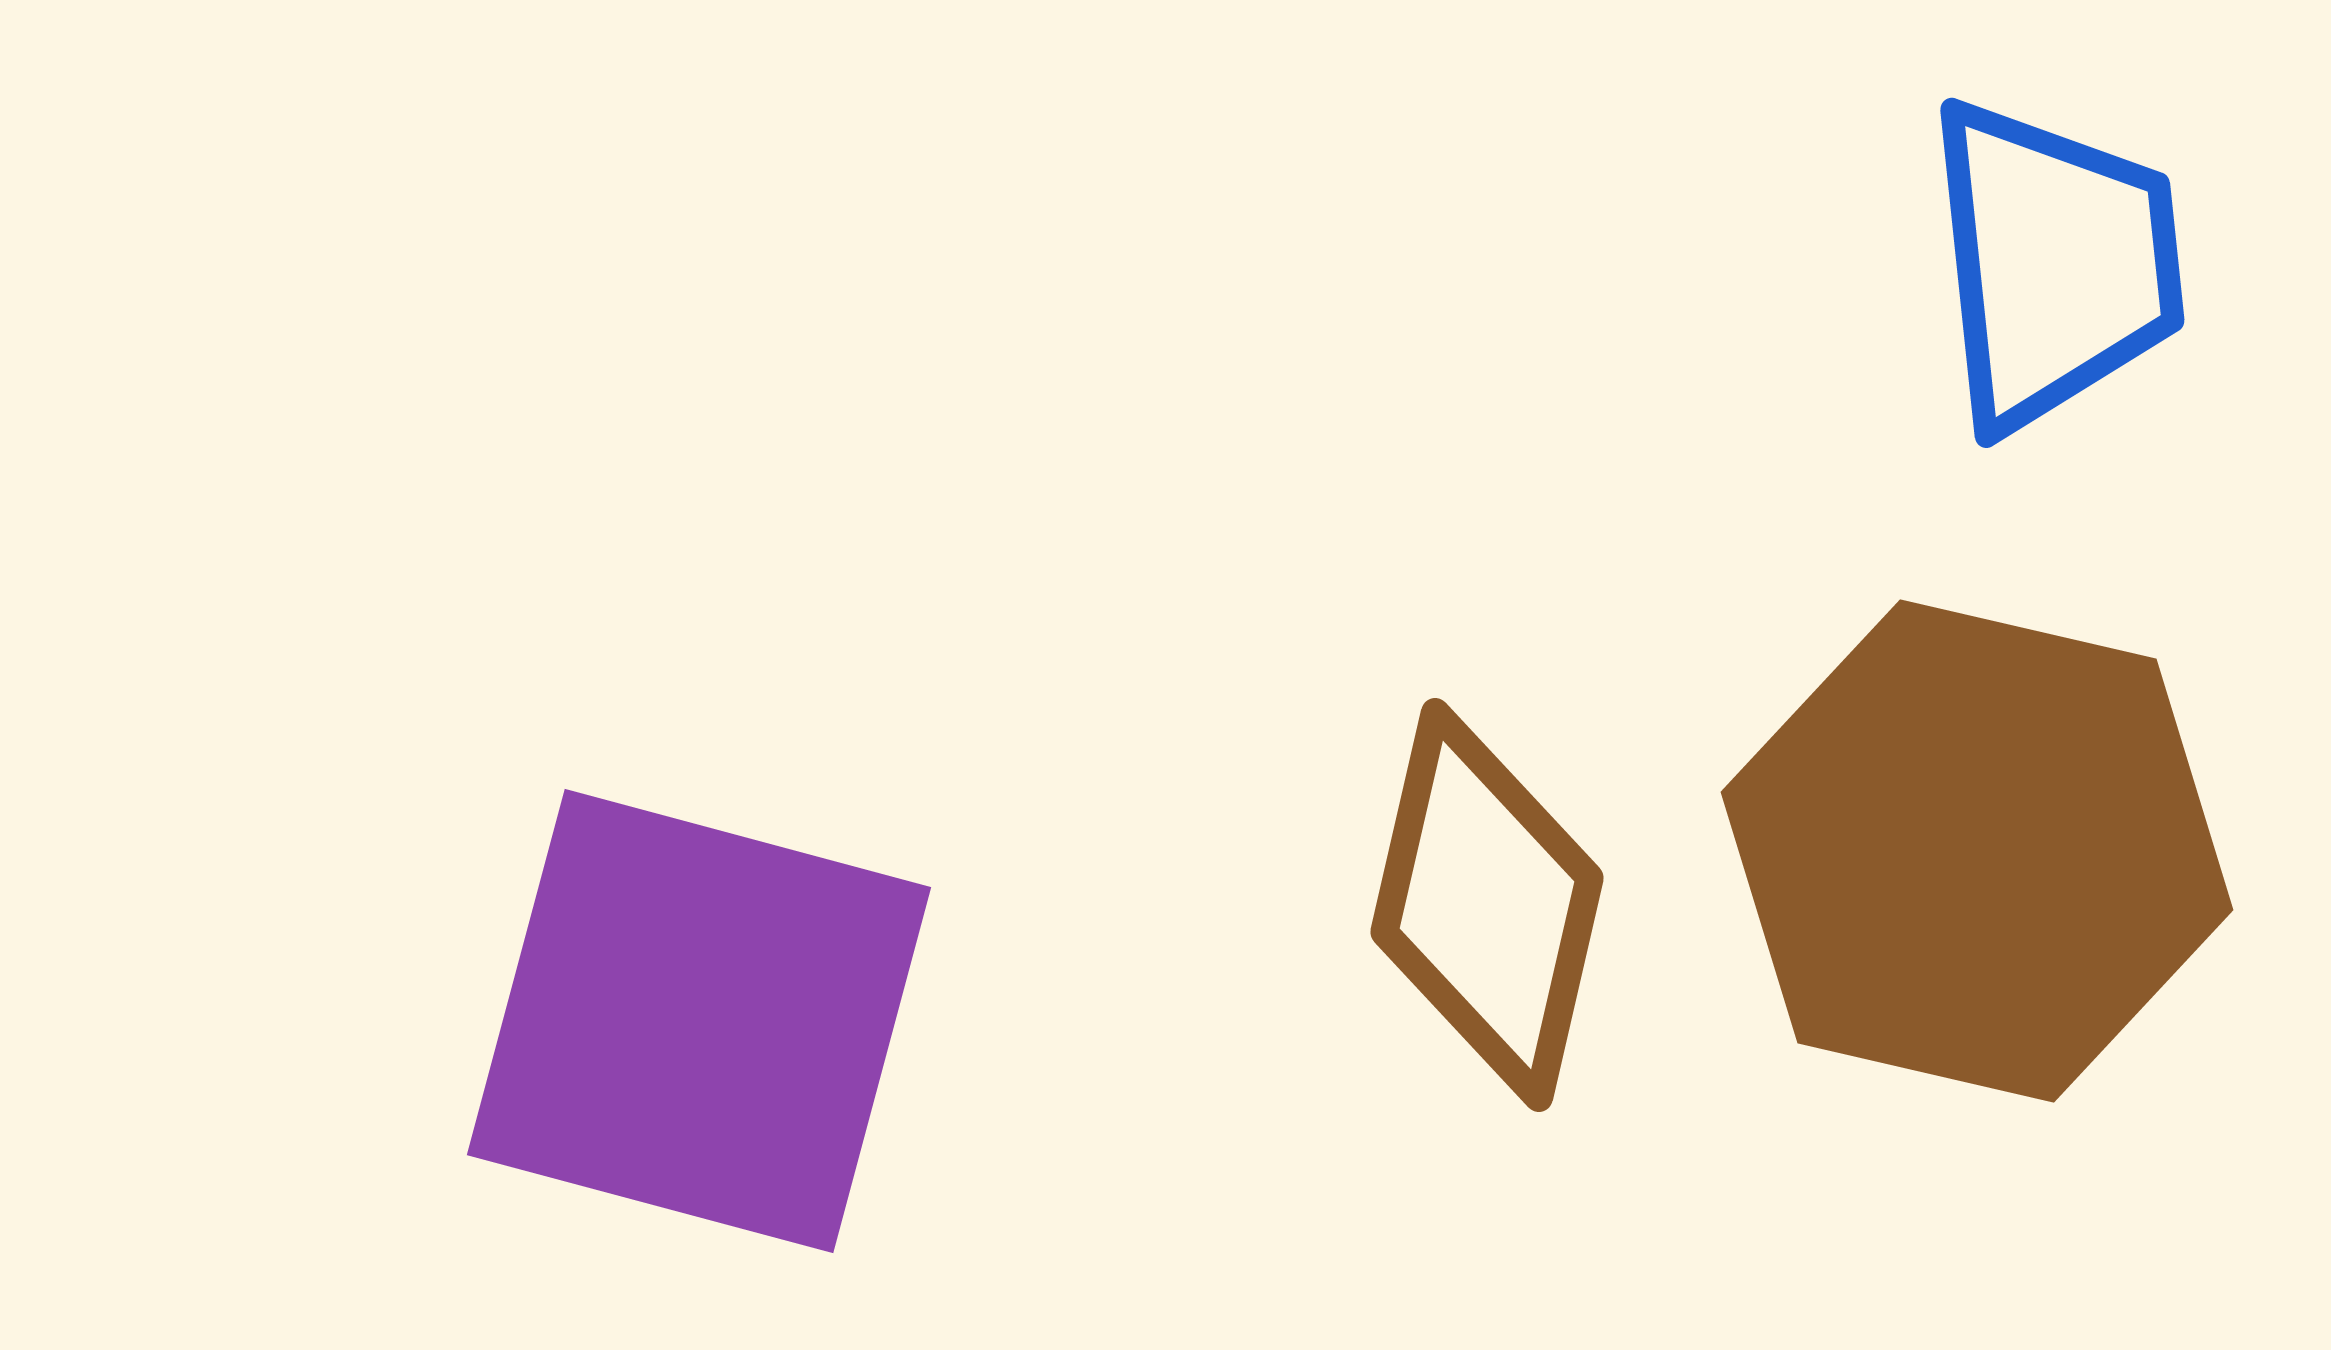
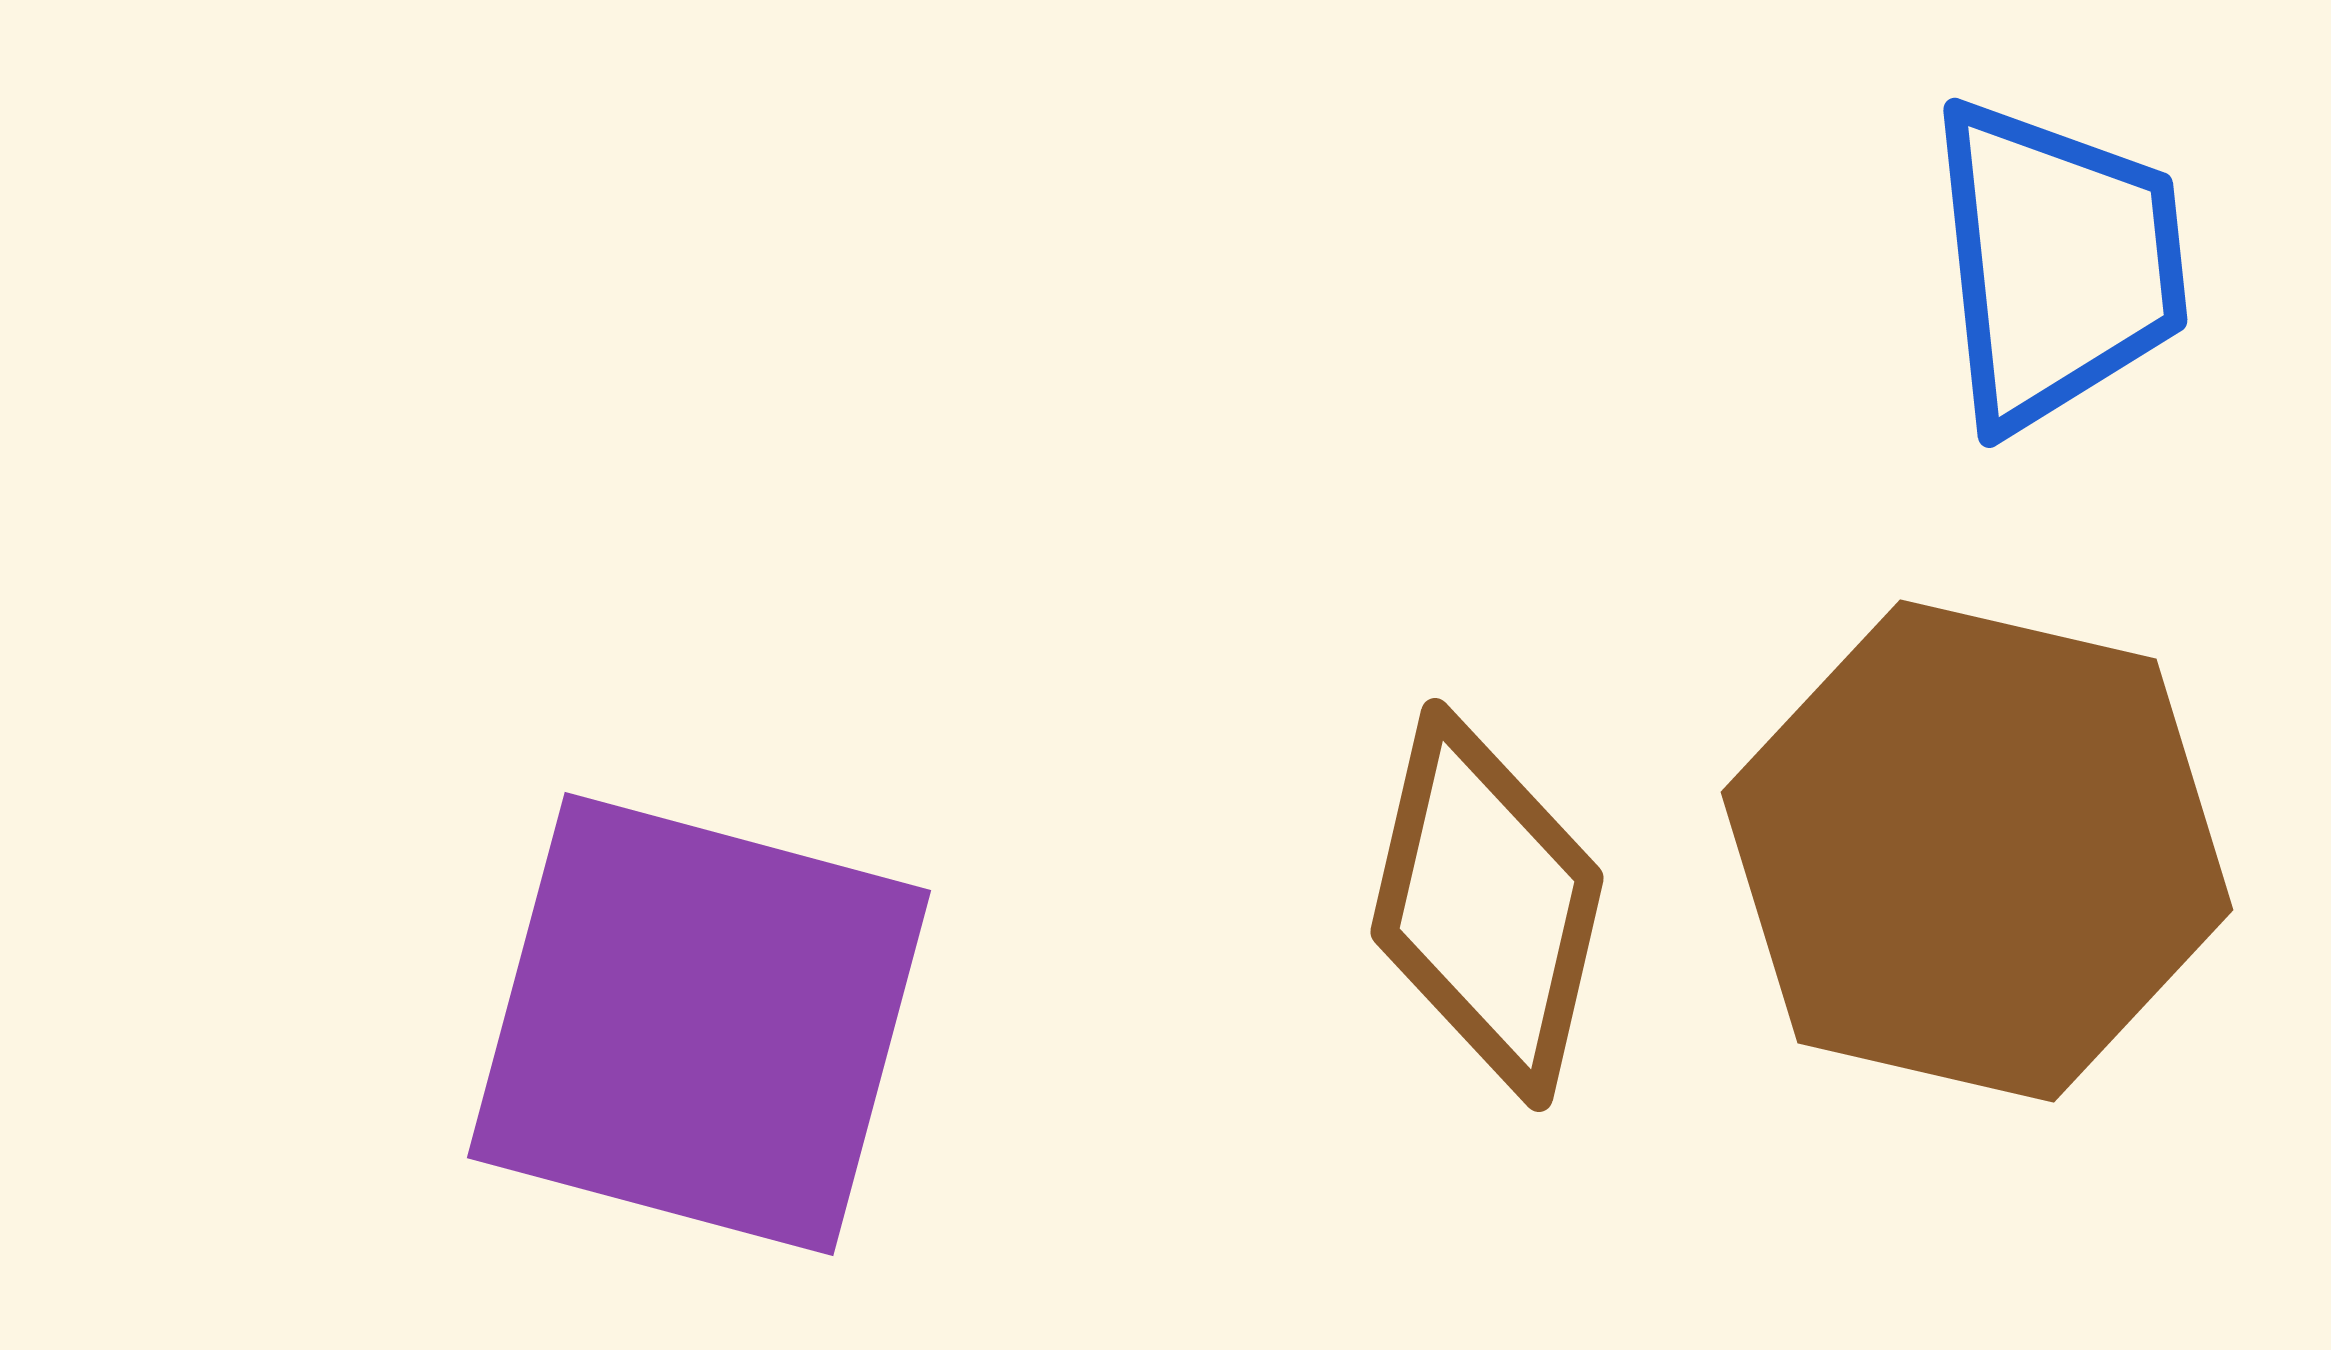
blue trapezoid: moved 3 px right
purple square: moved 3 px down
